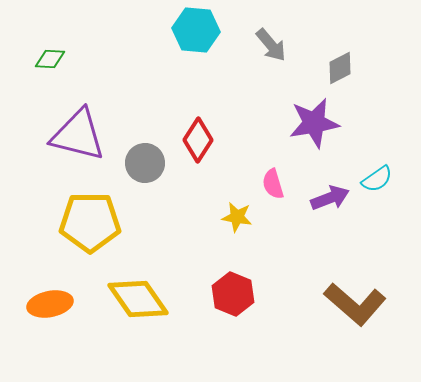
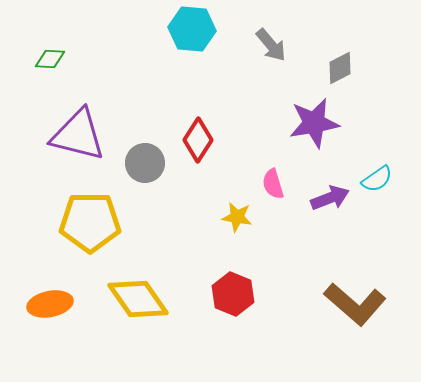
cyan hexagon: moved 4 px left, 1 px up
